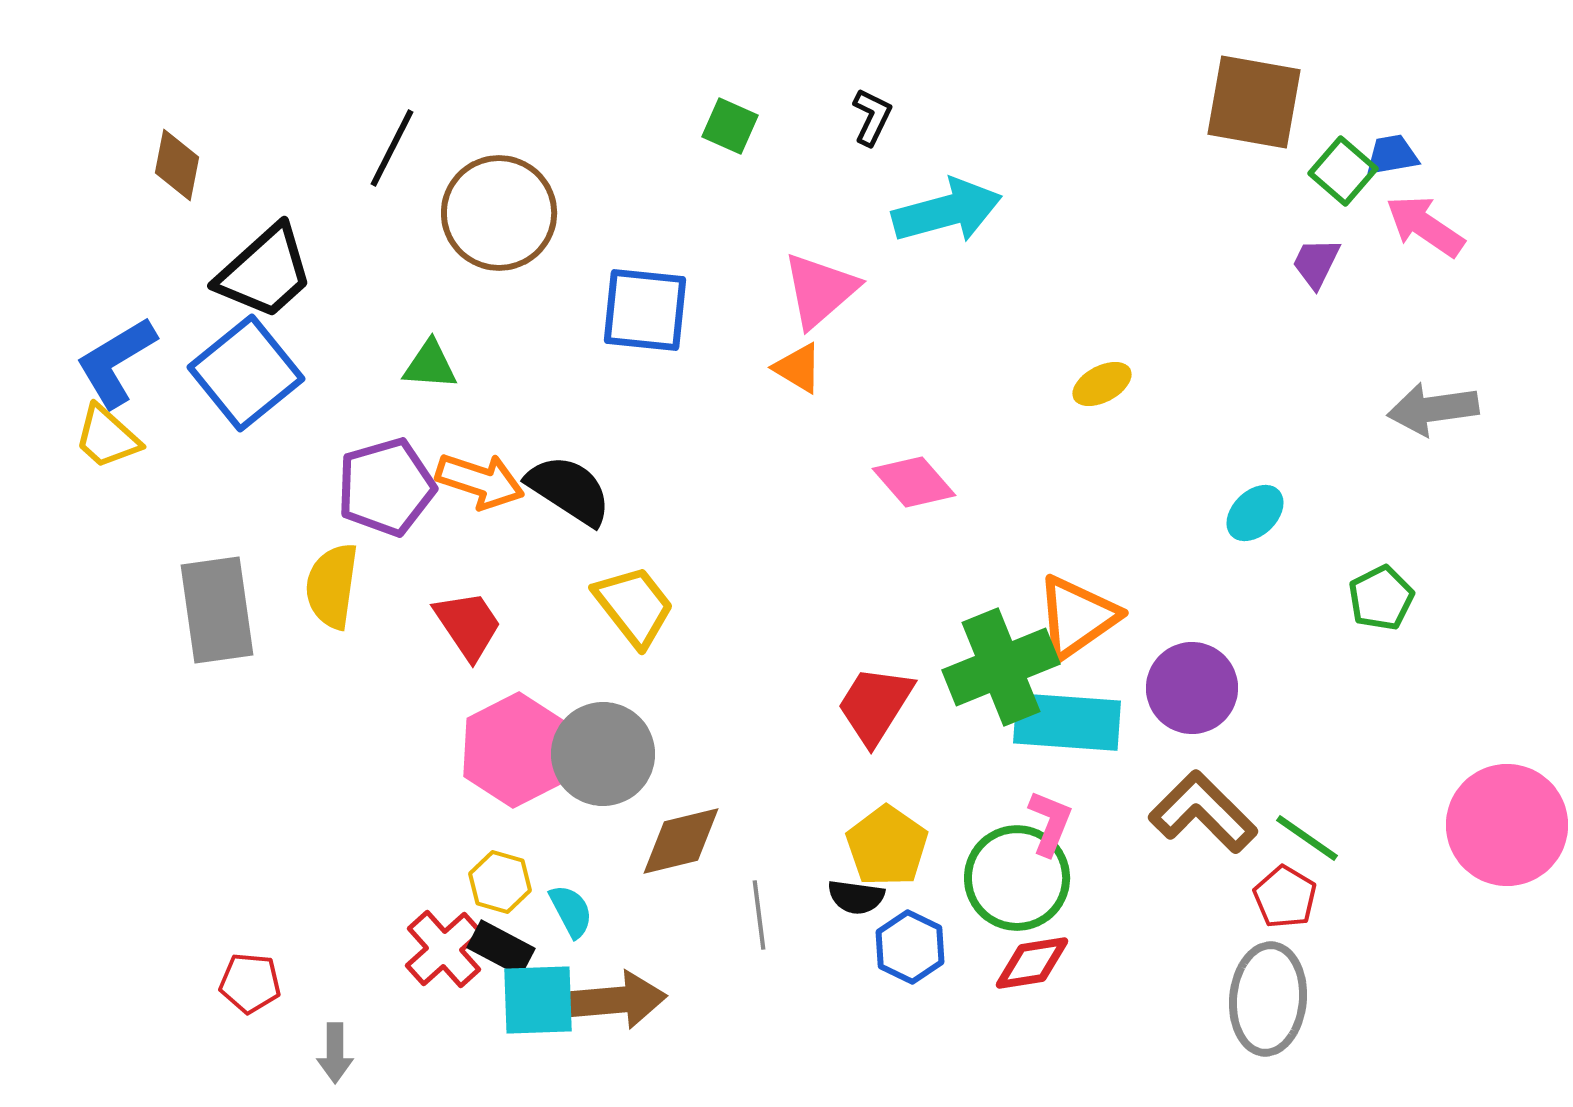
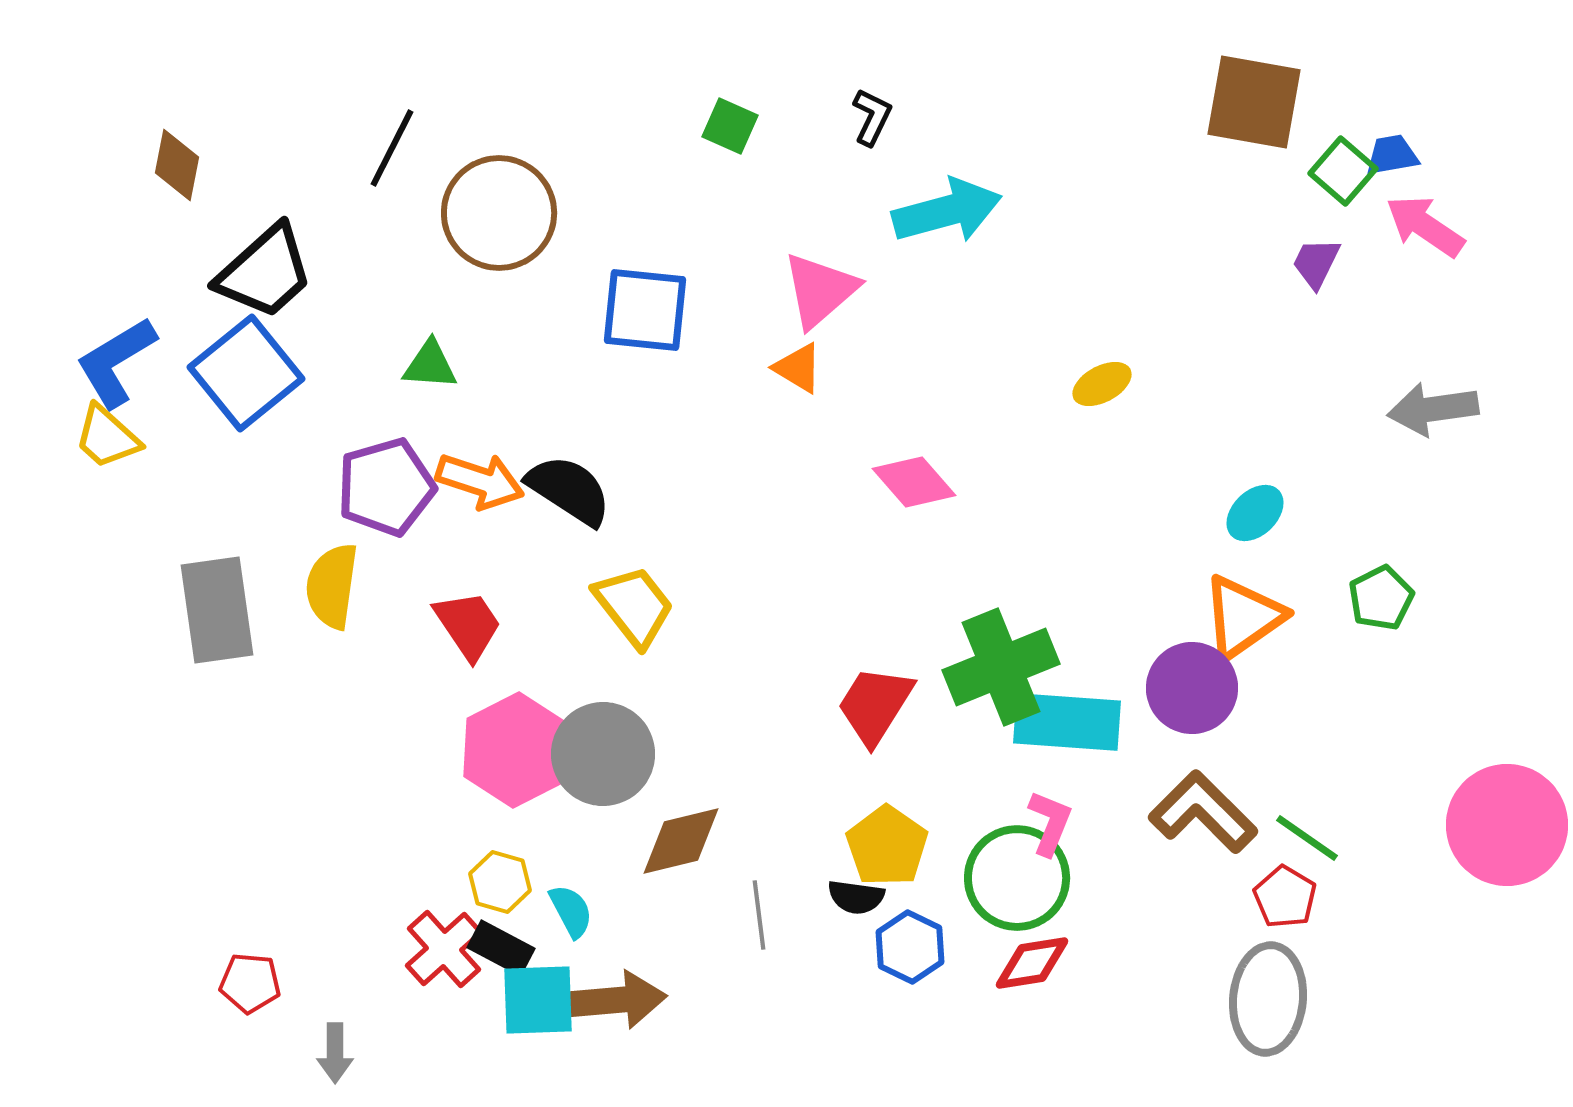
orange triangle at (1077, 617): moved 166 px right
